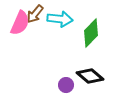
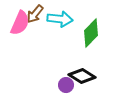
black diamond: moved 8 px left; rotated 8 degrees counterclockwise
